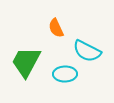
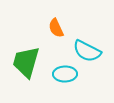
green trapezoid: rotated 12 degrees counterclockwise
